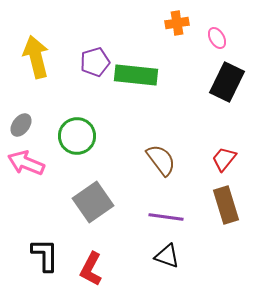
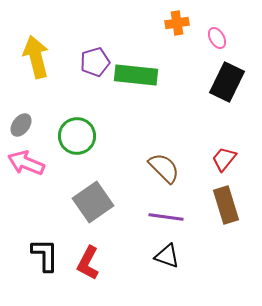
brown semicircle: moved 3 px right, 8 px down; rotated 8 degrees counterclockwise
red L-shape: moved 3 px left, 6 px up
